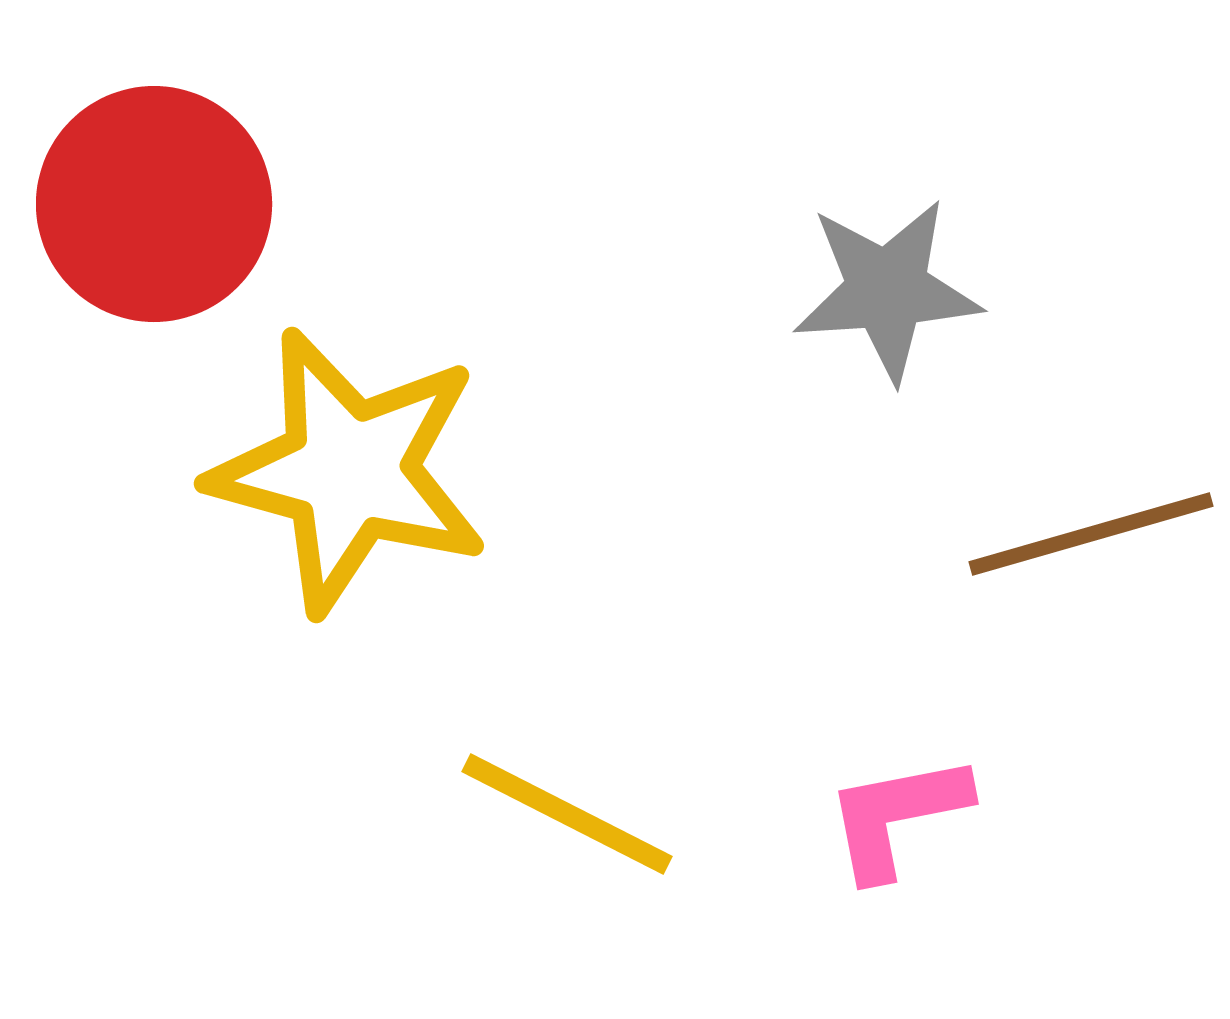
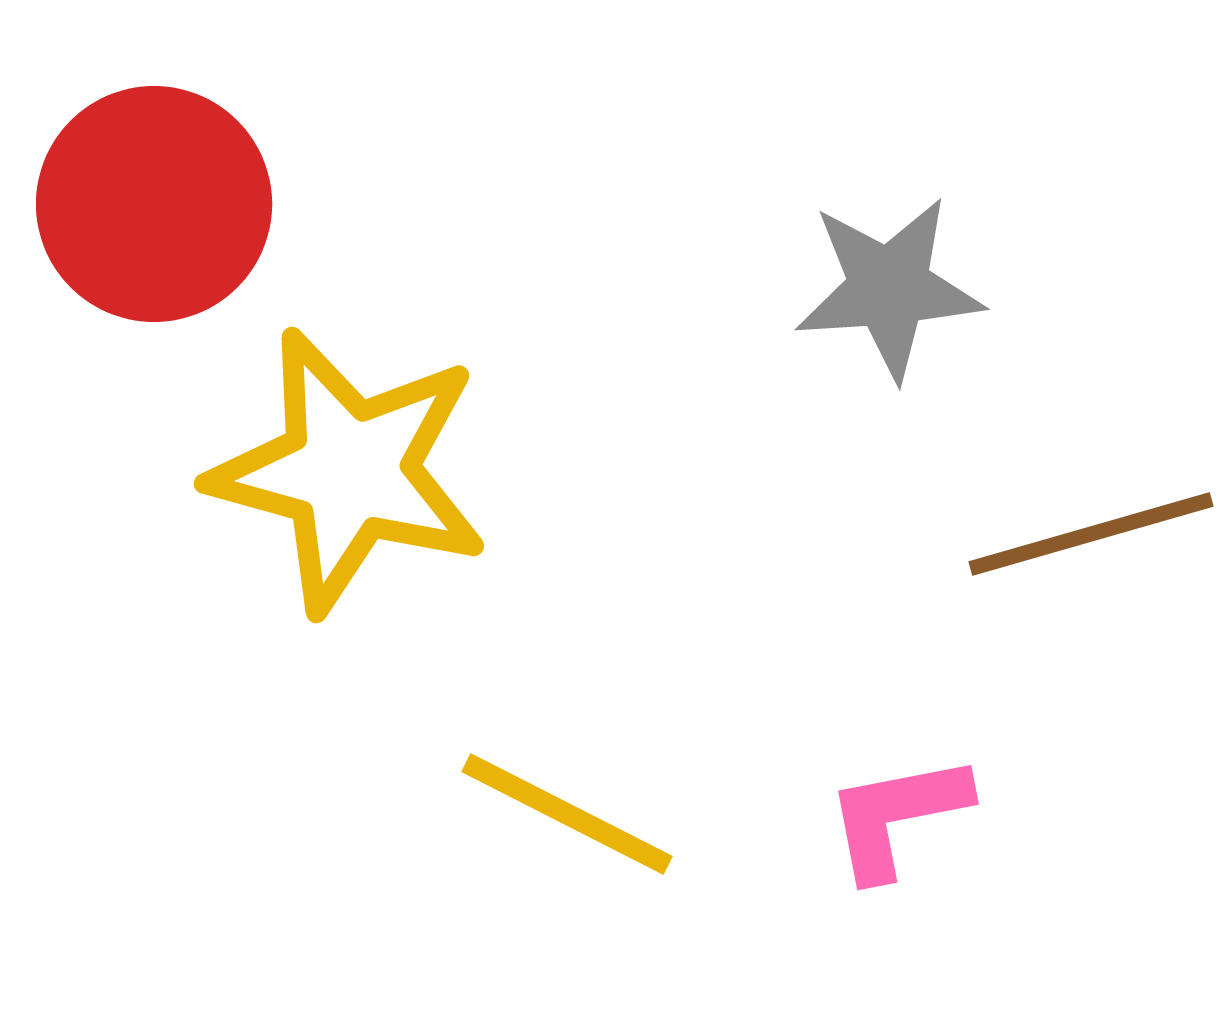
gray star: moved 2 px right, 2 px up
